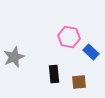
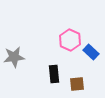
pink hexagon: moved 1 px right, 3 px down; rotated 15 degrees clockwise
gray star: rotated 15 degrees clockwise
brown square: moved 2 px left, 2 px down
